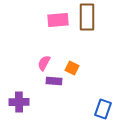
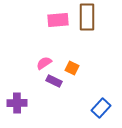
pink semicircle: rotated 28 degrees clockwise
purple rectangle: rotated 21 degrees clockwise
purple cross: moved 2 px left, 1 px down
blue rectangle: moved 2 px left, 1 px up; rotated 24 degrees clockwise
